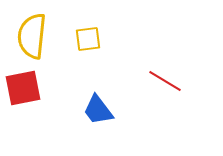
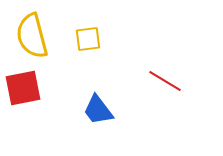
yellow semicircle: rotated 21 degrees counterclockwise
